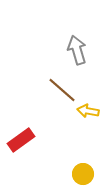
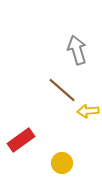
yellow arrow: rotated 15 degrees counterclockwise
yellow circle: moved 21 px left, 11 px up
